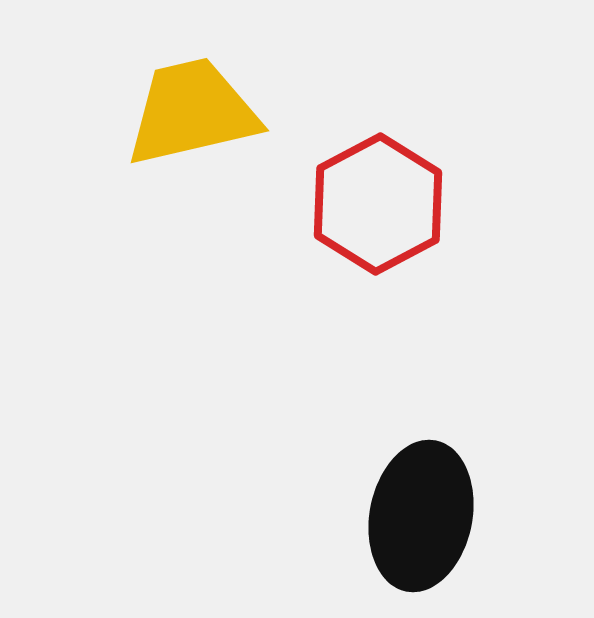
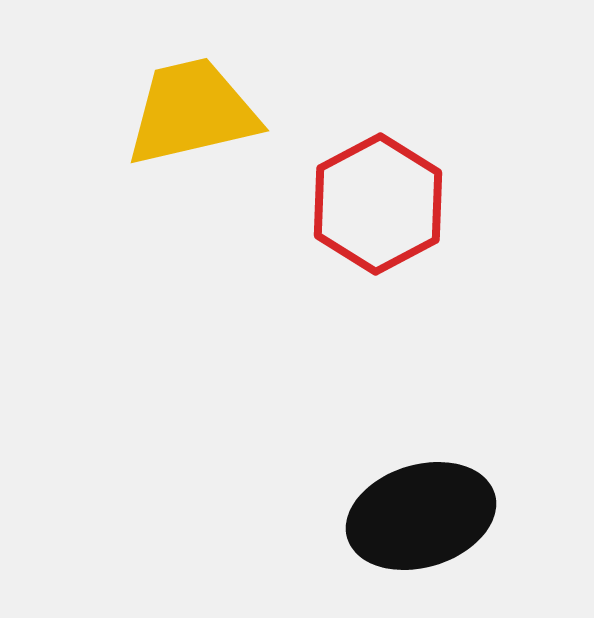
black ellipse: rotated 62 degrees clockwise
